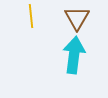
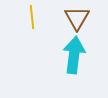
yellow line: moved 1 px right, 1 px down
